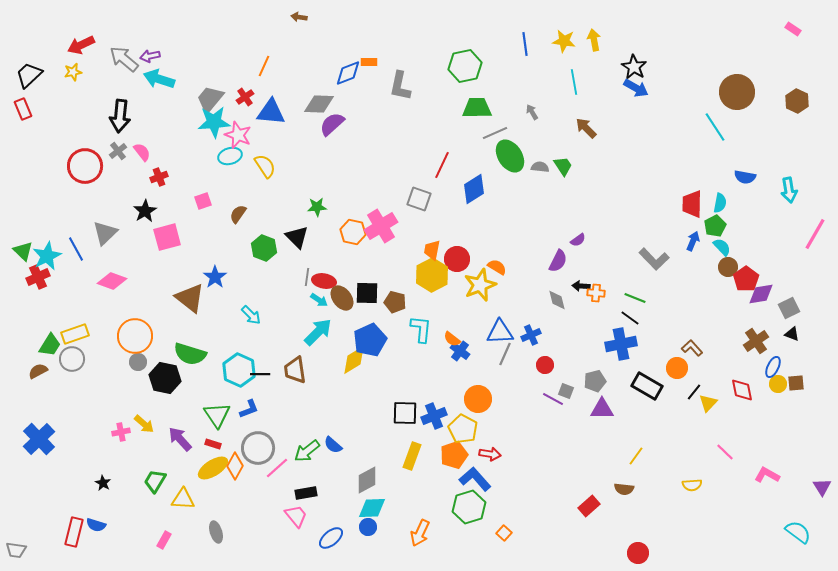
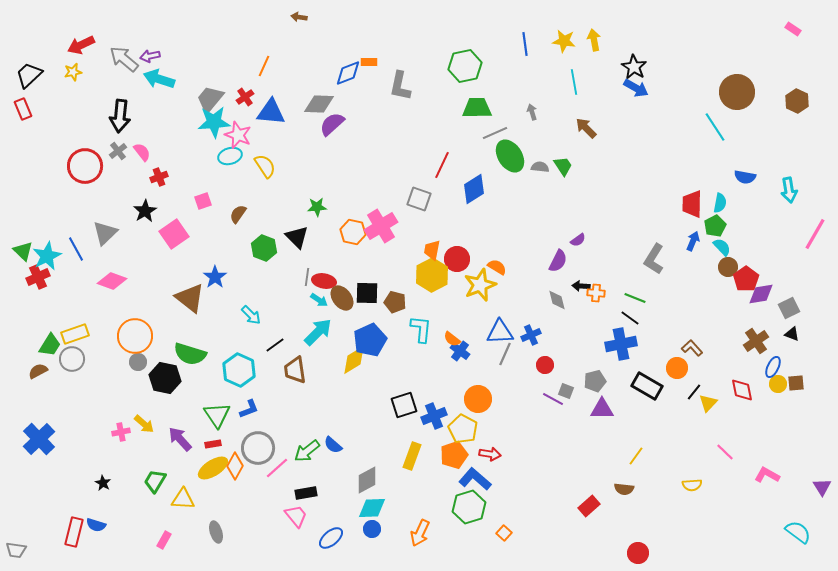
gray arrow at (532, 112): rotated 14 degrees clockwise
pink square at (167, 237): moved 7 px right, 3 px up; rotated 20 degrees counterclockwise
gray L-shape at (654, 259): rotated 76 degrees clockwise
black line at (260, 374): moved 15 px right, 29 px up; rotated 36 degrees counterclockwise
black square at (405, 413): moved 1 px left, 8 px up; rotated 20 degrees counterclockwise
red rectangle at (213, 444): rotated 28 degrees counterclockwise
blue L-shape at (475, 479): rotated 8 degrees counterclockwise
blue circle at (368, 527): moved 4 px right, 2 px down
